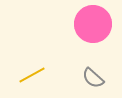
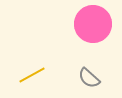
gray semicircle: moved 4 px left
